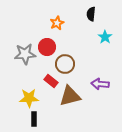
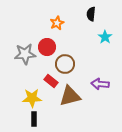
yellow star: moved 3 px right
